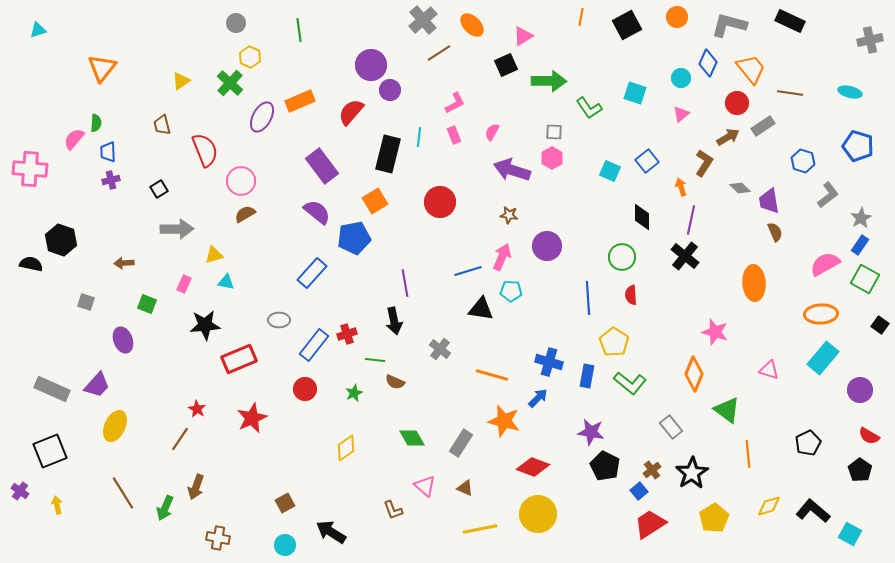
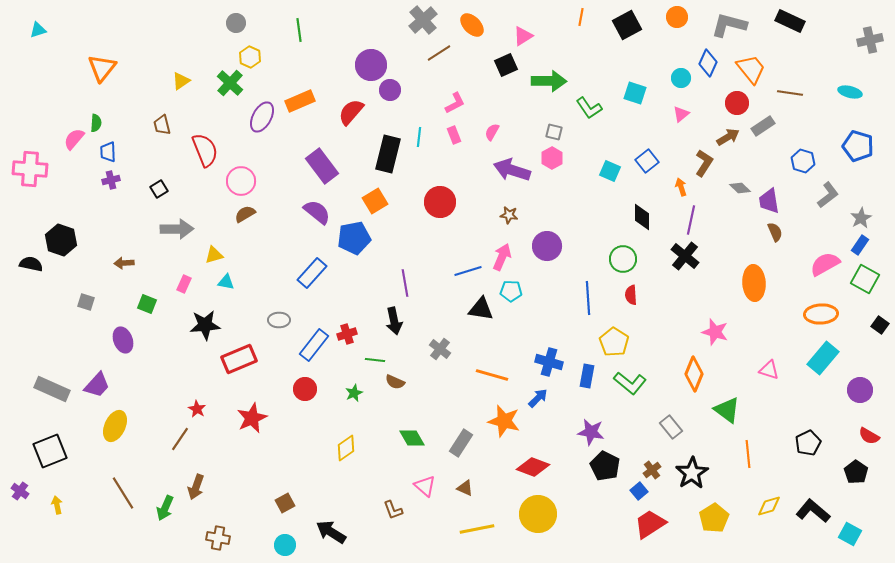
gray square at (554, 132): rotated 12 degrees clockwise
green circle at (622, 257): moved 1 px right, 2 px down
black pentagon at (860, 470): moved 4 px left, 2 px down
yellow line at (480, 529): moved 3 px left
